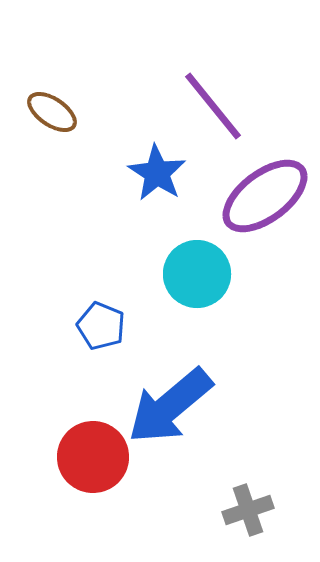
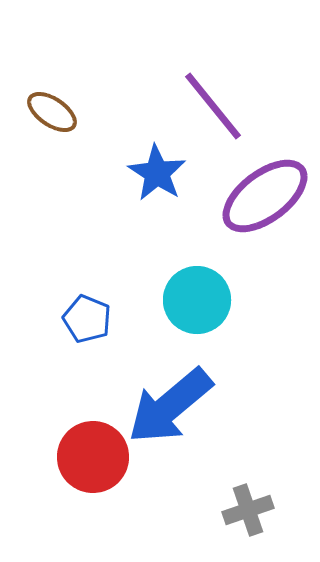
cyan circle: moved 26 px down
blue pentagon: moved 14 px left, 7 px up
